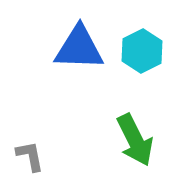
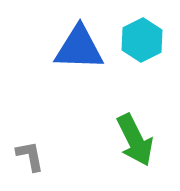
cyan hexagon: moved 11 px up
